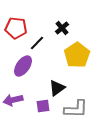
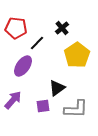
purple arrow: rotated 144 degrees clockwise
